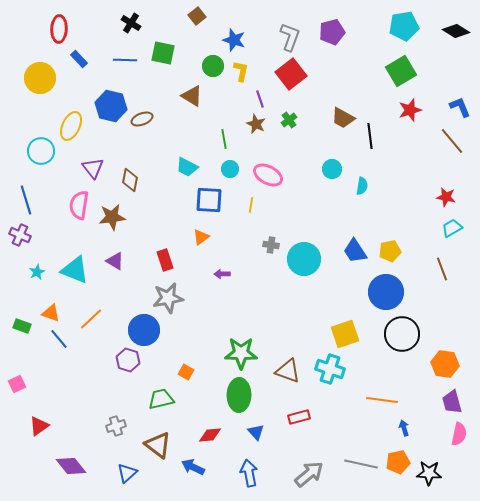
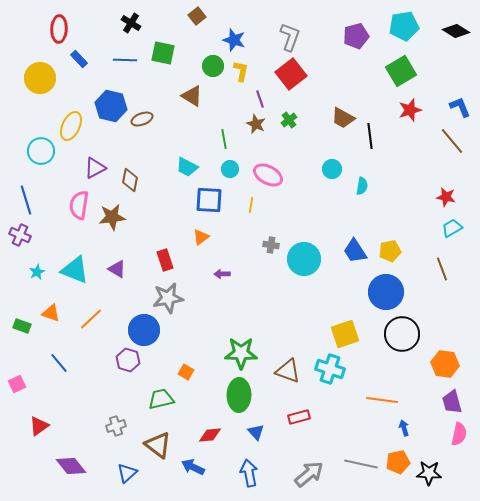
purple pentagon at (332, 32): moved 24 px right, 4 px down
purple triangle at (93, 168): moved 2 px right; rotated 40 degrees clockwise
purple triangle at (115, 261): moved 2 px right, 8 px down
blue line at (59, 339): moved 24 px down
